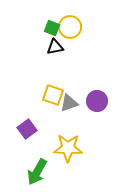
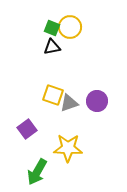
black triangle: moved 3 px left
